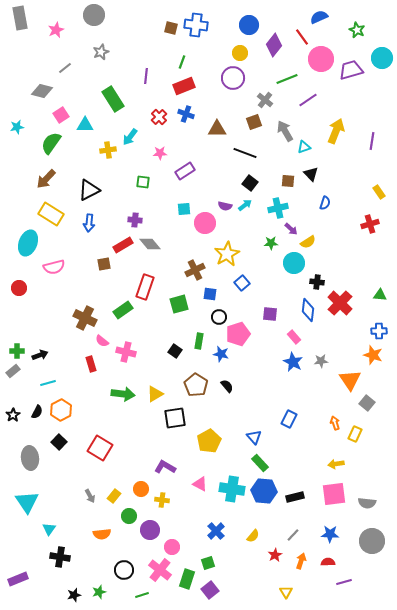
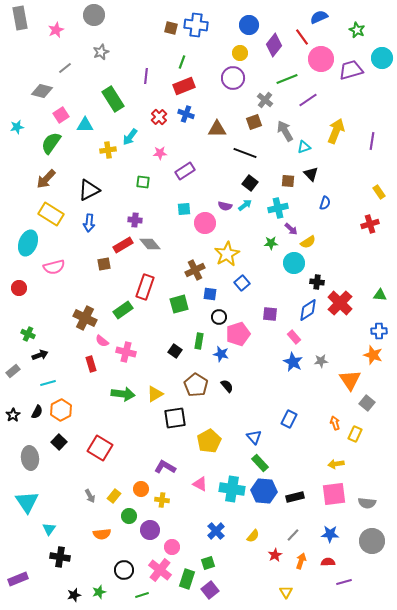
blue diamond at (308, 310): rotated 50 degrees clockwise
green cross at (17, 351): moved 11 px right, 17 px up; rotated 24 degrees clockwise
